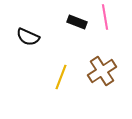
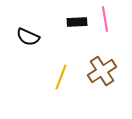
pink line: moved 2 px down
black rectangle: rotated 24 degrees counterclockwise
